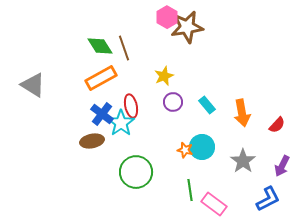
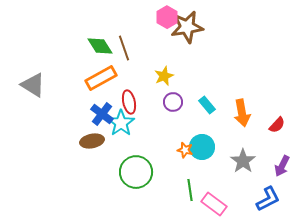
red ellipse: moved 2 px left, 4 px up
